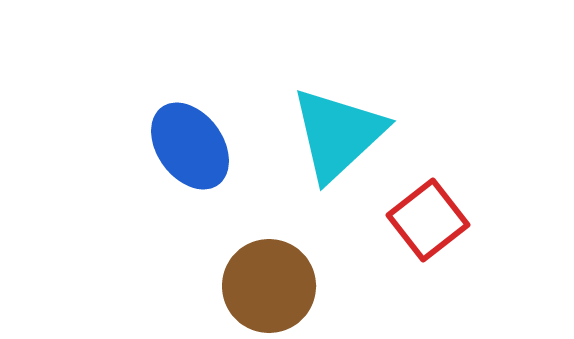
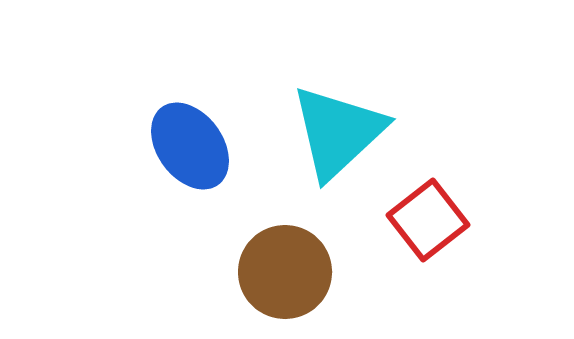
cyan triangle: moved 2 px up
brown circle: moved 16 px right, 14 px up
